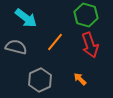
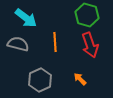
green hexagon: moved 1 px right
orange line: rotated 42 degrees counterclockwise
gray semicircle: moved 2 px right, 3 px up
